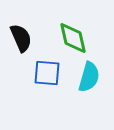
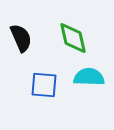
blue square: moved 3 px left, 12 px down
cyan semicircle: rotated 104 degrees counterclockwise
